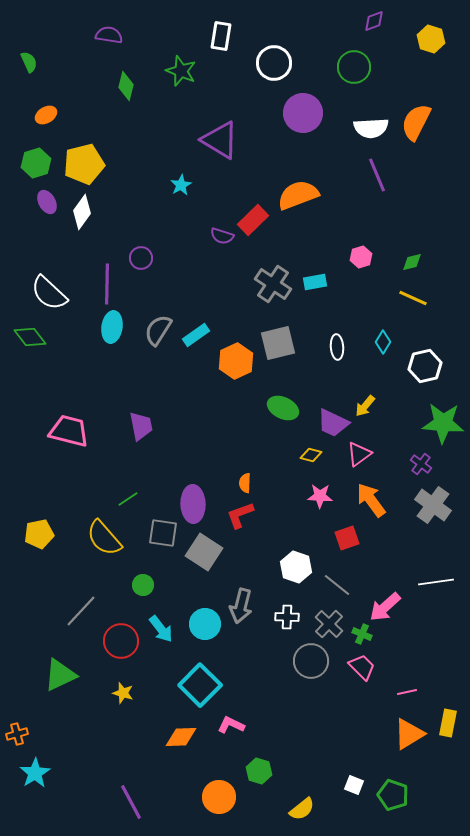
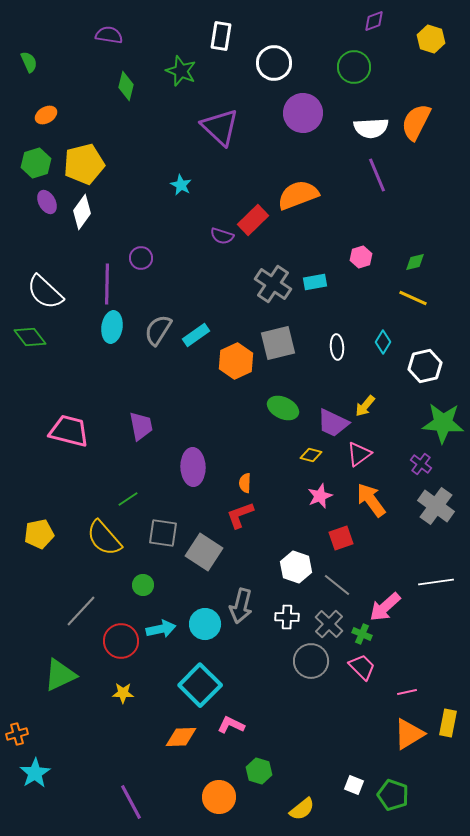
purple triangle at (220, 140): moved 13 px up; rotated 12 degrees clockwise
cyan star at (181, 185): rotated 15 degrees counterclockwise
green diamond at (412, 262): moved 3 px right
white semicircle at (49, 293): moved 4 px left, 1 px up
pink star at (320, 496): rotated 25 degrees counterclockwise
purple ellipse at (193, 504): moved 37 px up
gray cross at (433, 505): moved 3 px right, 1 px down
red square at (347, 538): moved 6 px left
cyan arrow at (161, 629): rotated 64 degrees counterclockwise
yellow star at (123, 693): rotated 15 degrees counterclockwise
